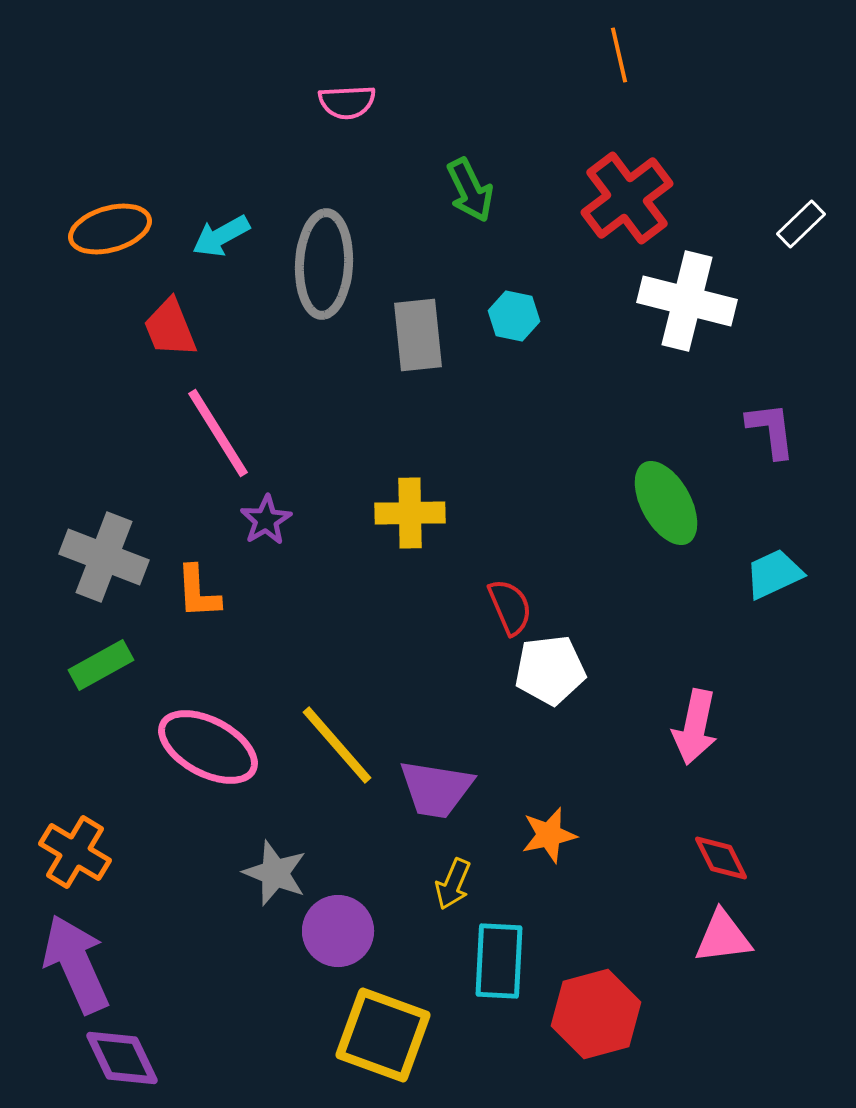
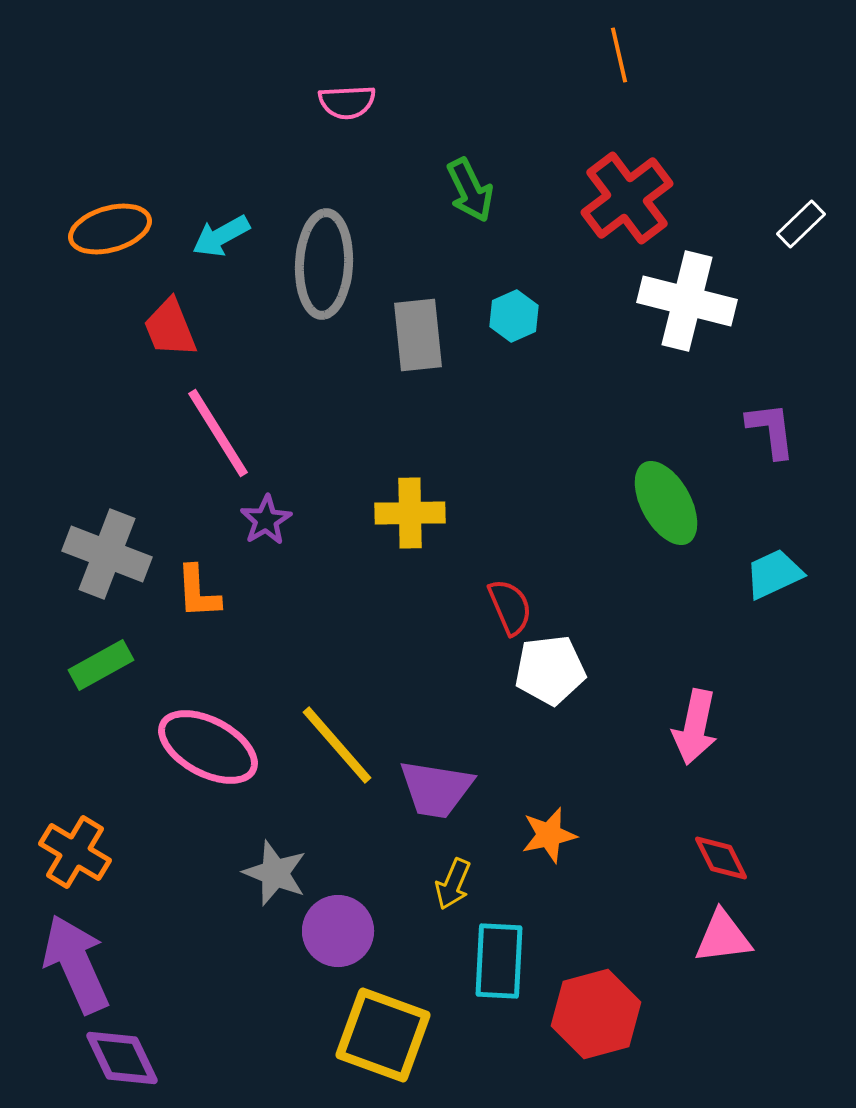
cyan hexagon: rotated 24 degrees clockwise
gray cross: moved 3 px right, 3 px up
